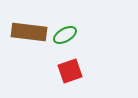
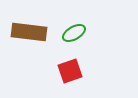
green ellipse: moved 9 px right, 2 px up
